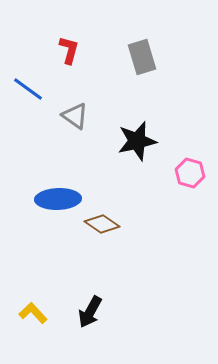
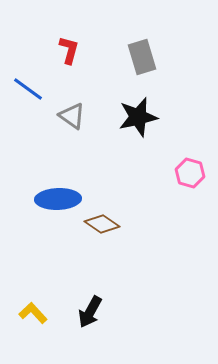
gray triangle: moved 3 px left
black star: moved 1 px right, 24 px up
